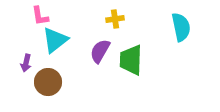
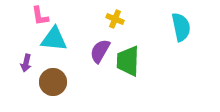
yellow cross: rotated 30 degrees clockwise
cyan triangle: moved 1 px left, 1 px up; rotated 44 degrees clockwise
green trapezoid: moved 3 px left, 1 px down
brown circle: moved 5 px right
